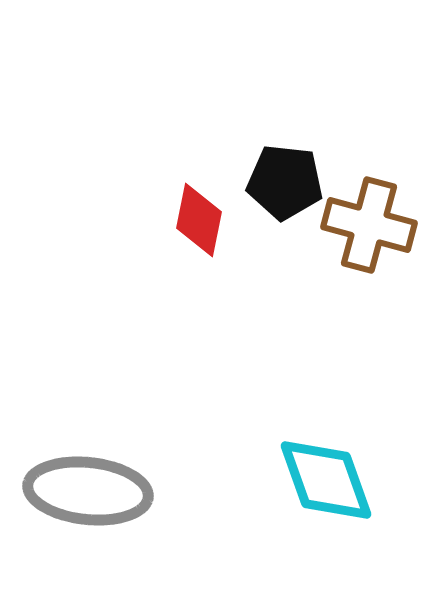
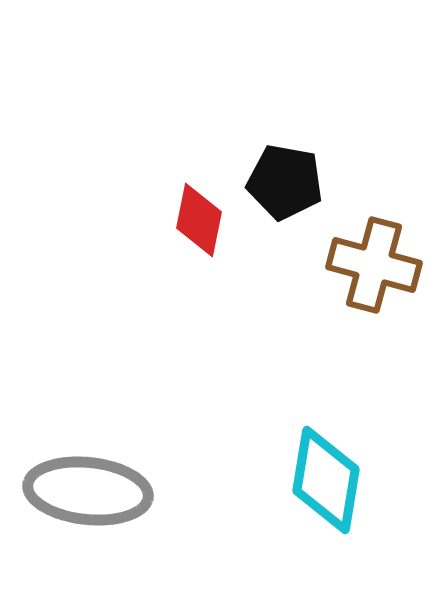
black pentagon: rotated 4 degrees clockwise
brown cross: moved 5 px right, 40 px down
cyan diamond: rotated 29 degrees clockwise
